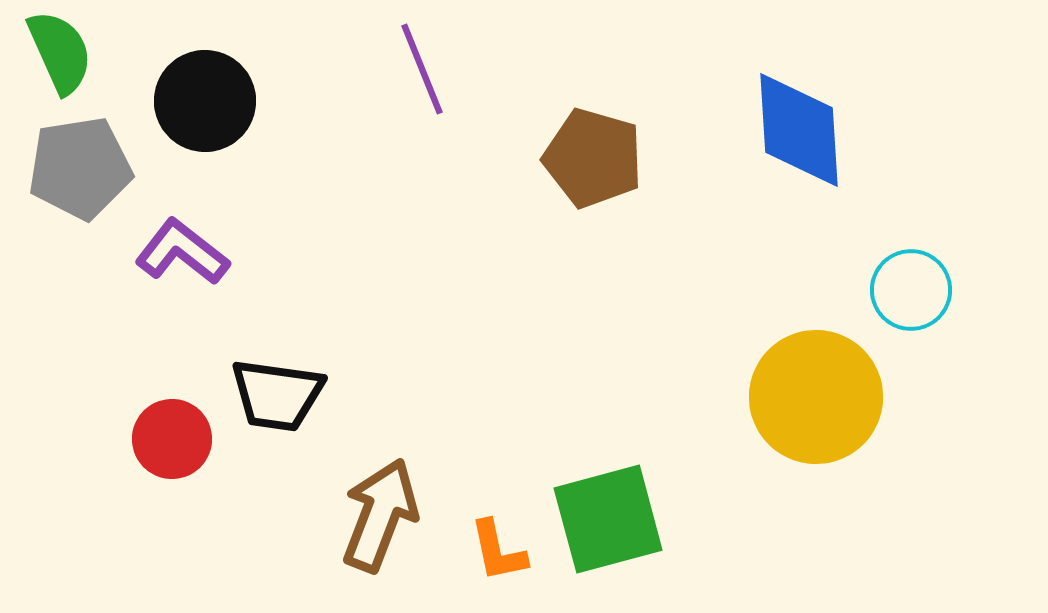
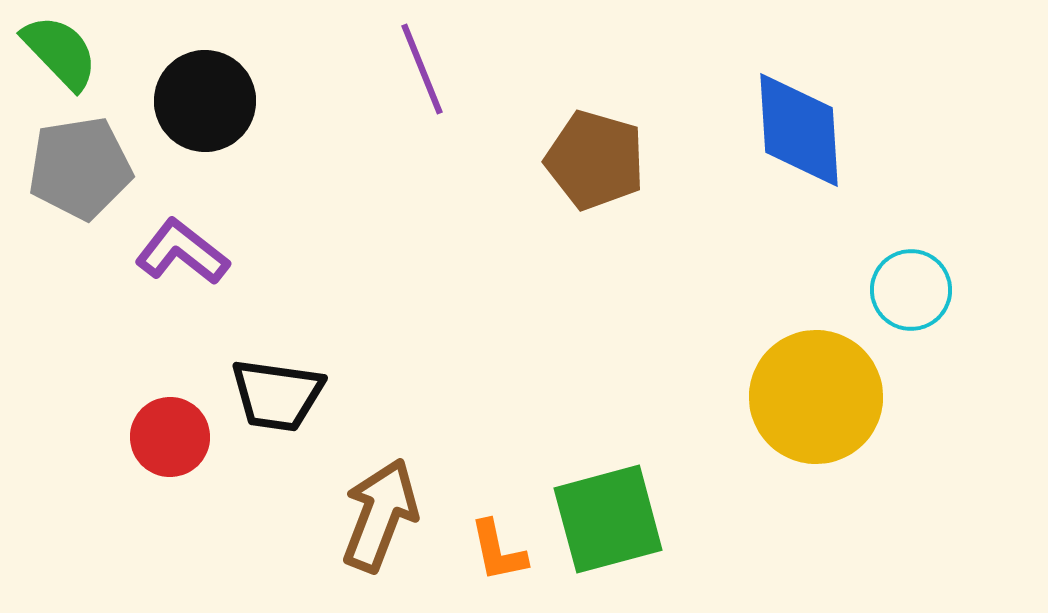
green semicircle: rotated 20 degrees counterclockwise
brown pentagon: moved 2 px right, 2 px down
red circle: moved 2 px left, 2 px up
